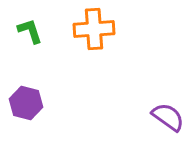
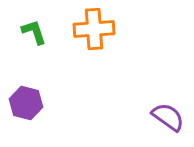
green L-shape: moved 4 px right, 1 px down
